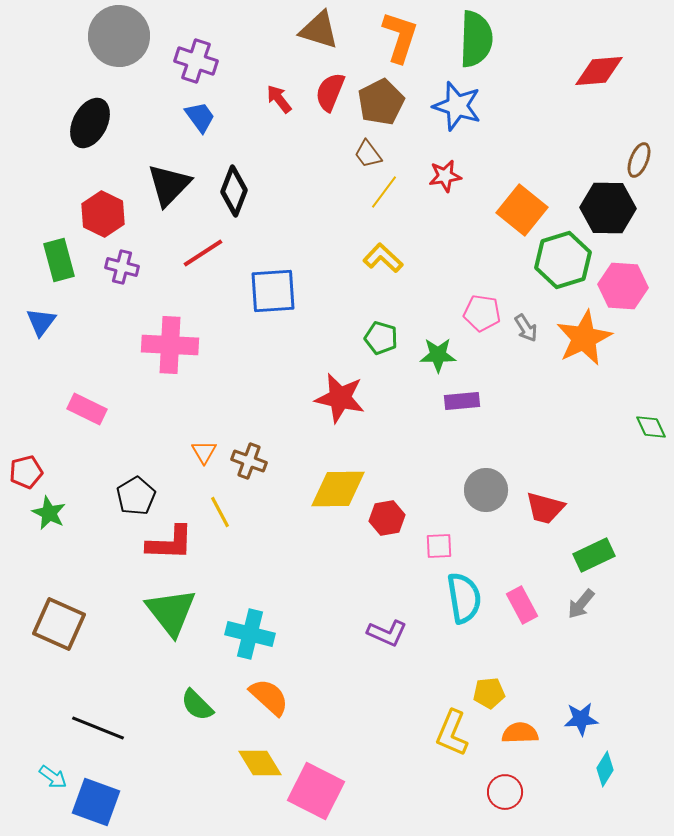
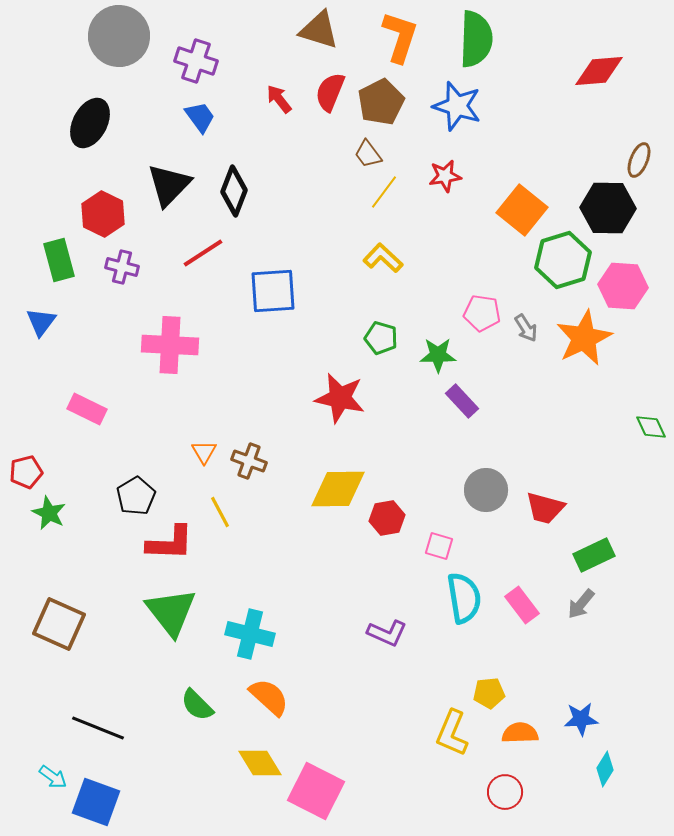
purple rectangle at (462, 401): rotated 52 degrees clockwise
pink square at (439, 546): rotated 20 degrees clockwise
pink rectangle at (522, 605): rotated 9 degrees counterclockwise
